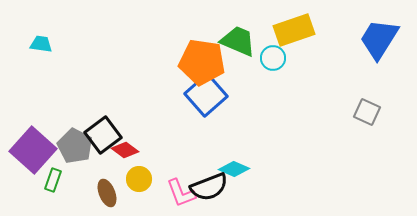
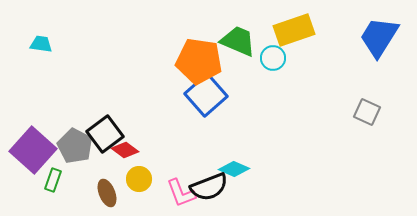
blue trapezoid: moved 2 px up
orange pentagon: moved 3 px left, 1 px up
black square: moved 2 px right, 1 px up
